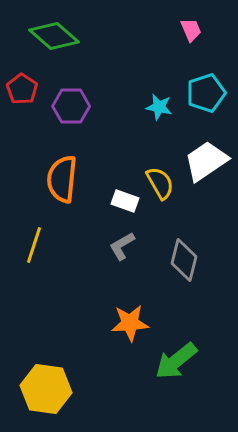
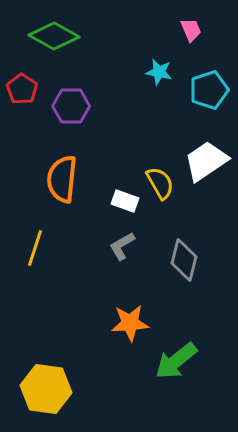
green diamond: rotated 12 degrees counterclockwise
cyan pentagon: moved 3 px right, 3 px up
cyan star: moved 35 px up
yellow line: moved 1 px right, 3 px down
